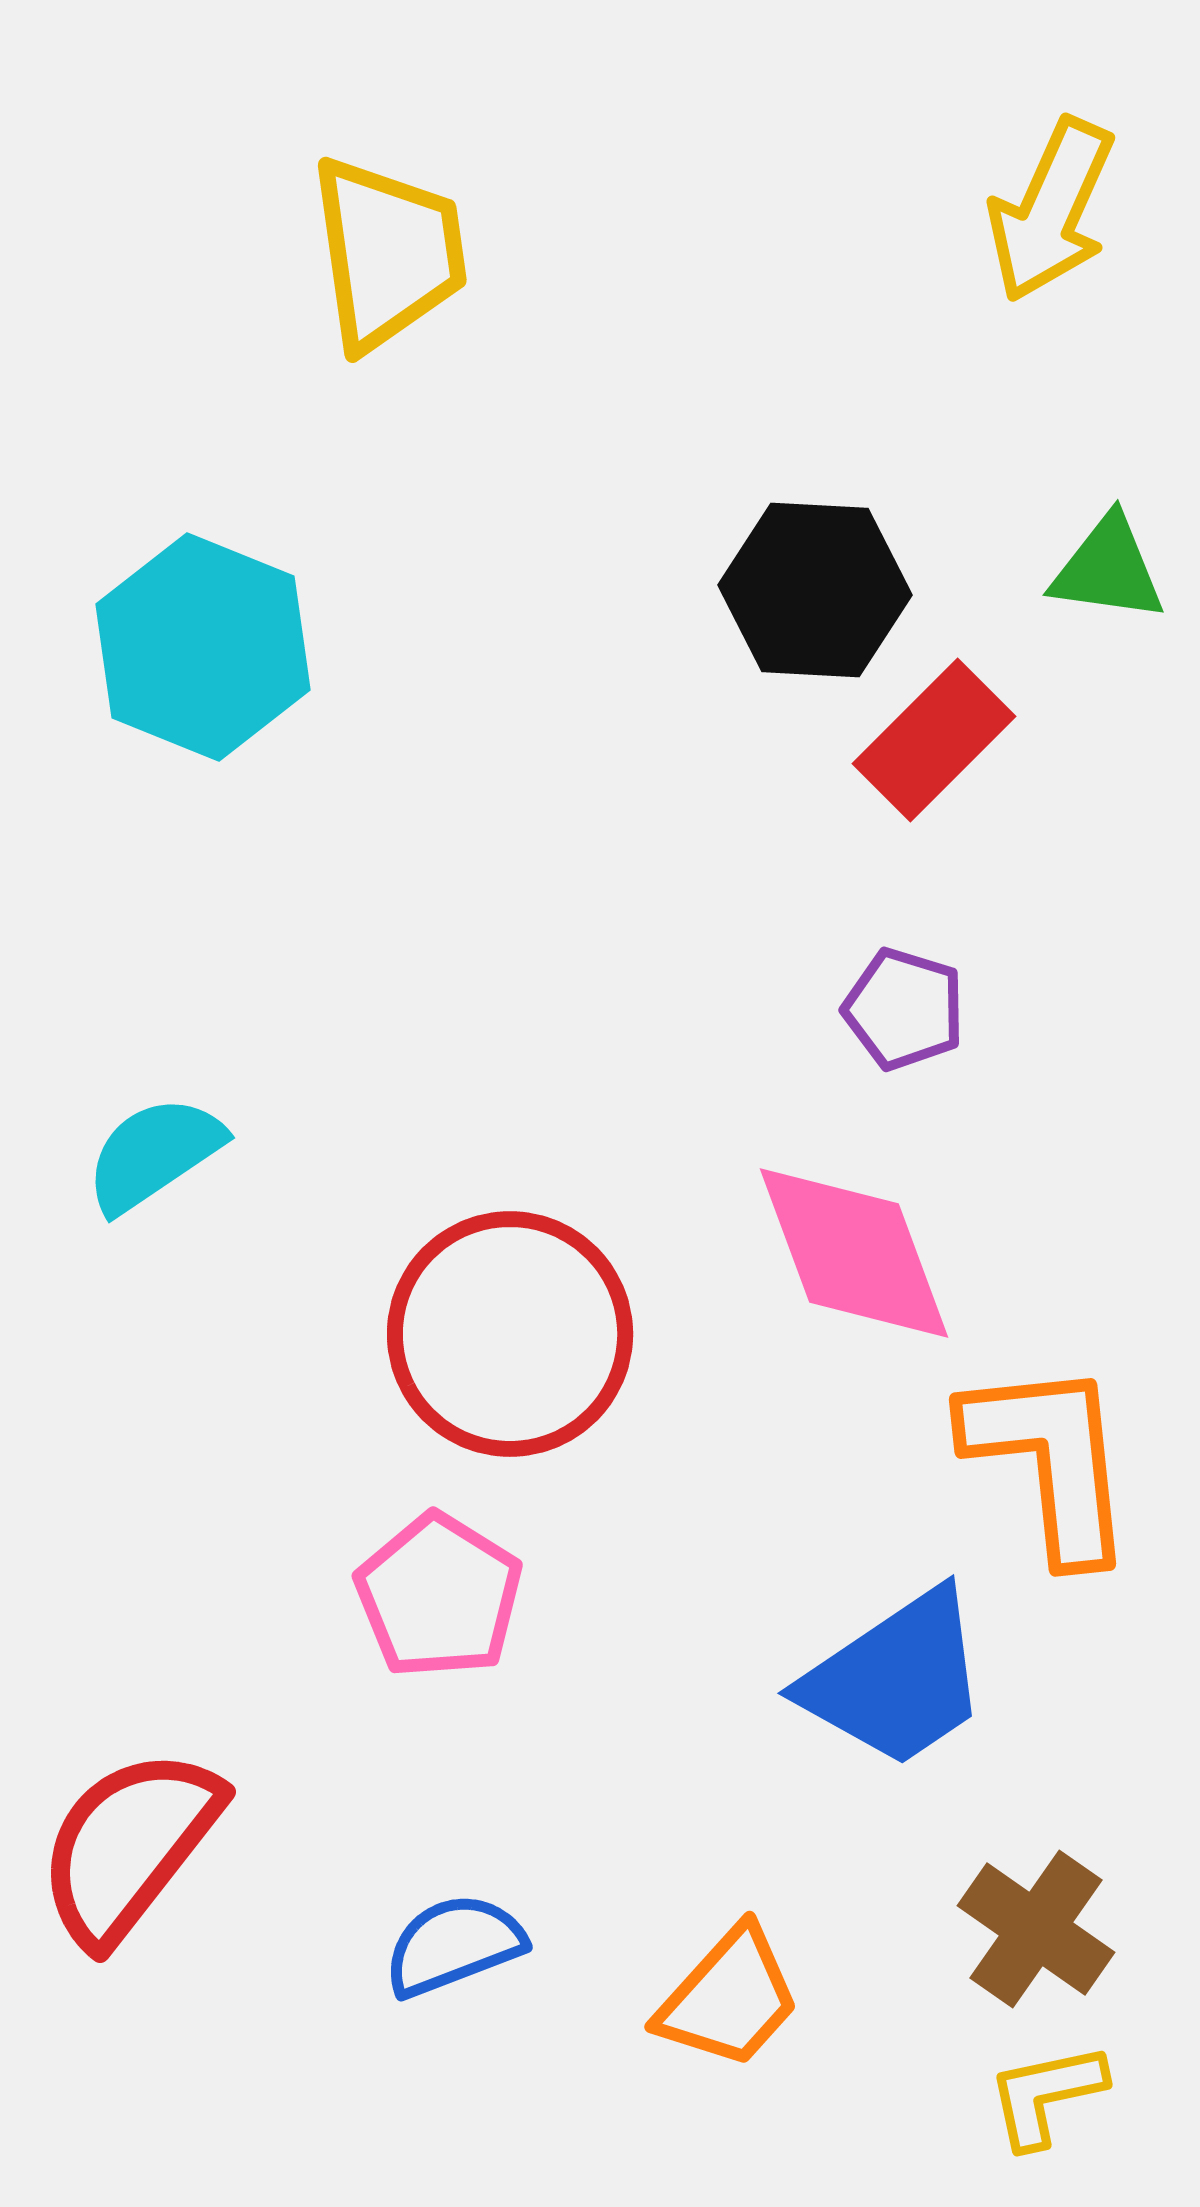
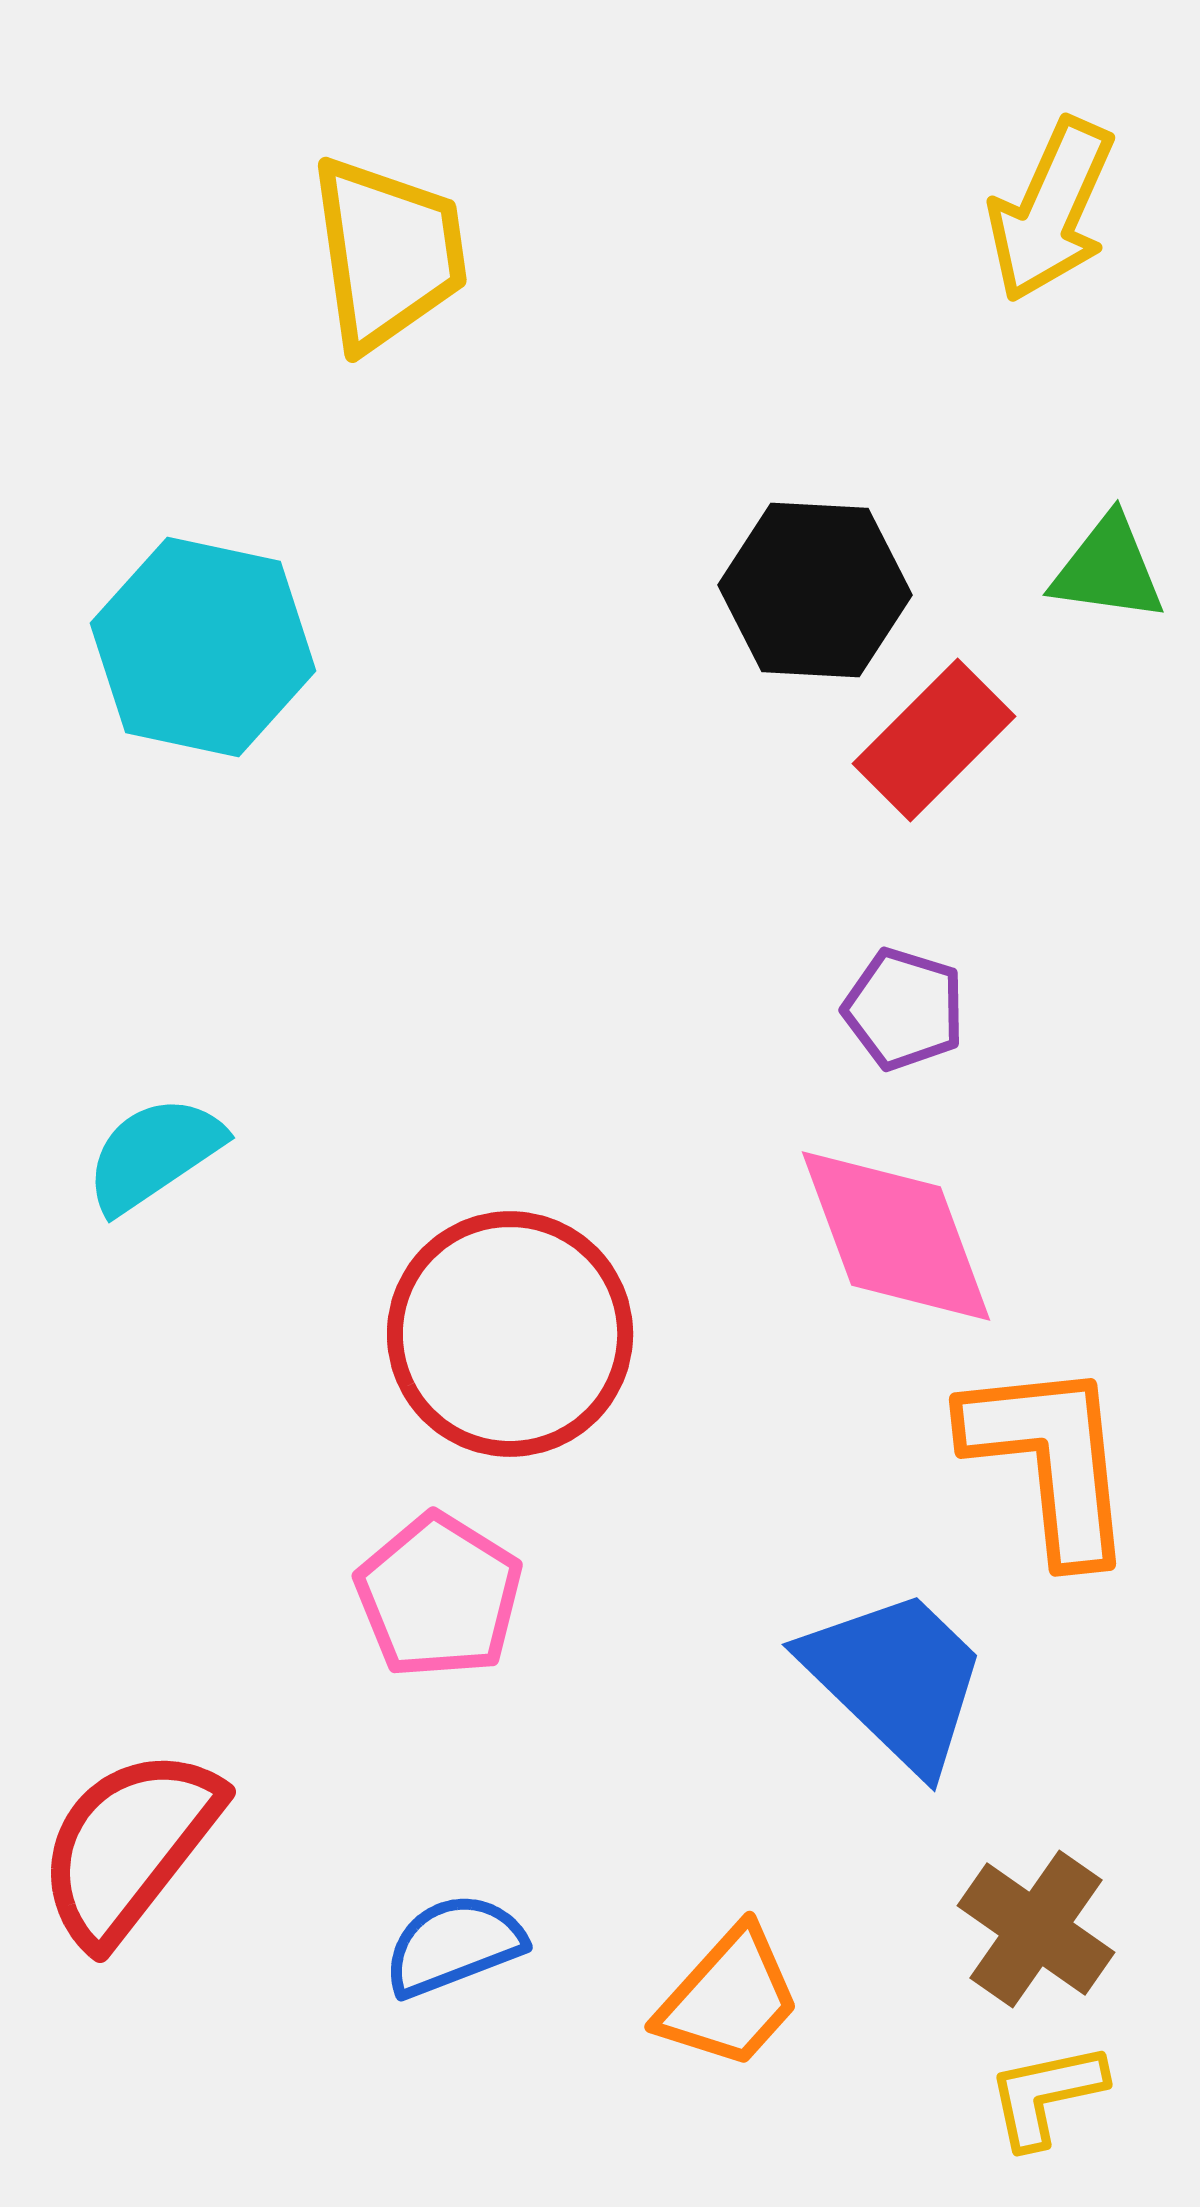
cyan hexagon: rotated 10 degrees counterclockwise
pink diamond: moved 42 px right, 17 px up
blue trapezoid: rotated 102 degrees counterclockwise
